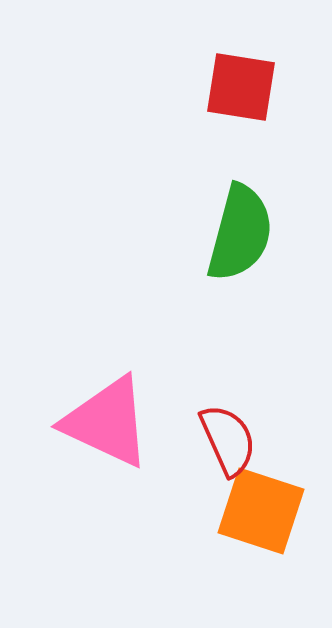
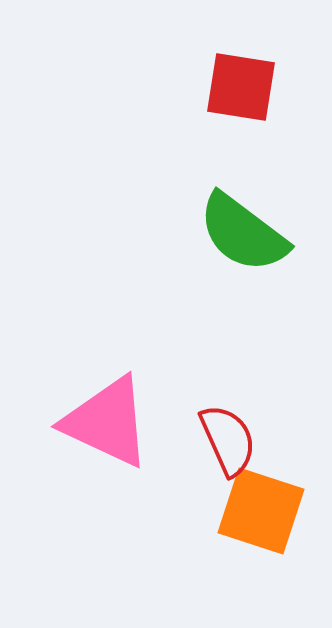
green semicircle: moved 3 px right; rotated 112 degrees clockwise
